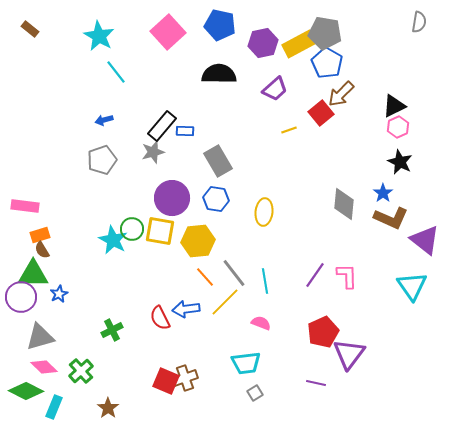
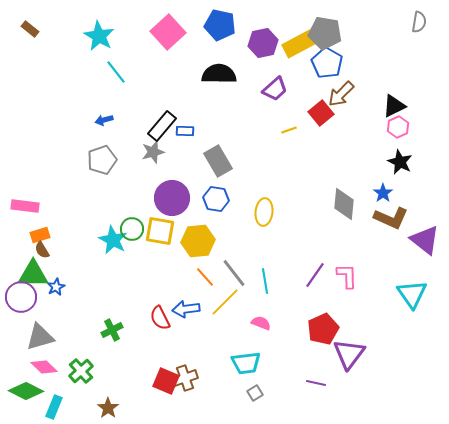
cyan triangle at (412, 286): moved 8 px down
blue star at (59, 294): moved 3 px left, 7 px up
red pentagon at (323, 332): moved 3 px up
